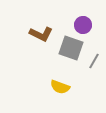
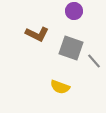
purple circle: moved 9 px left, 14 px up
brown L-shape: moved 4 px left
gray line: rotated 70 degrees counterclockwise
